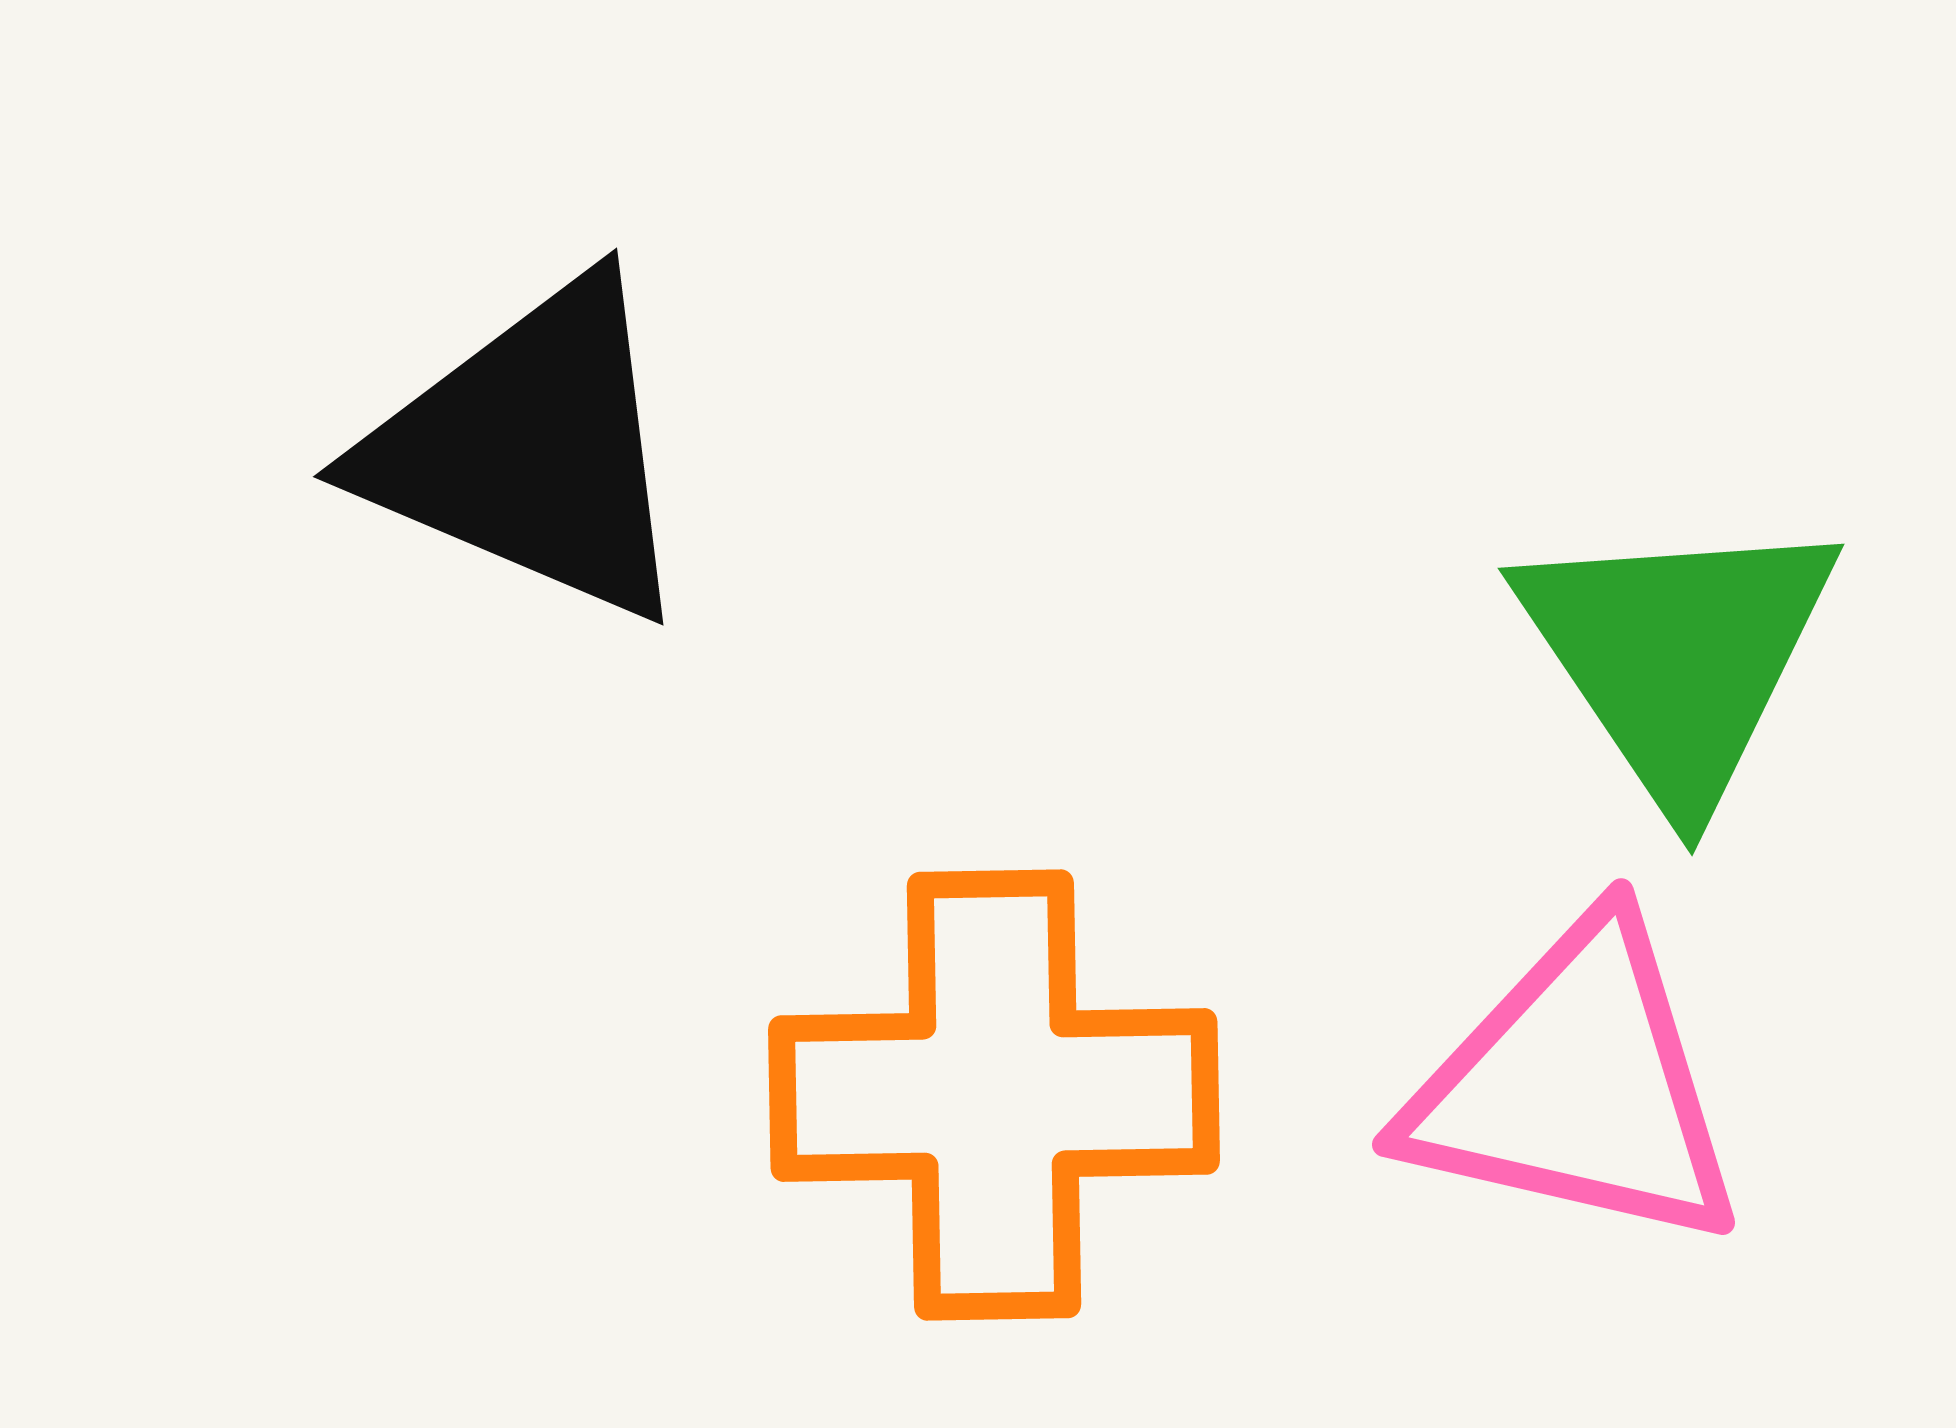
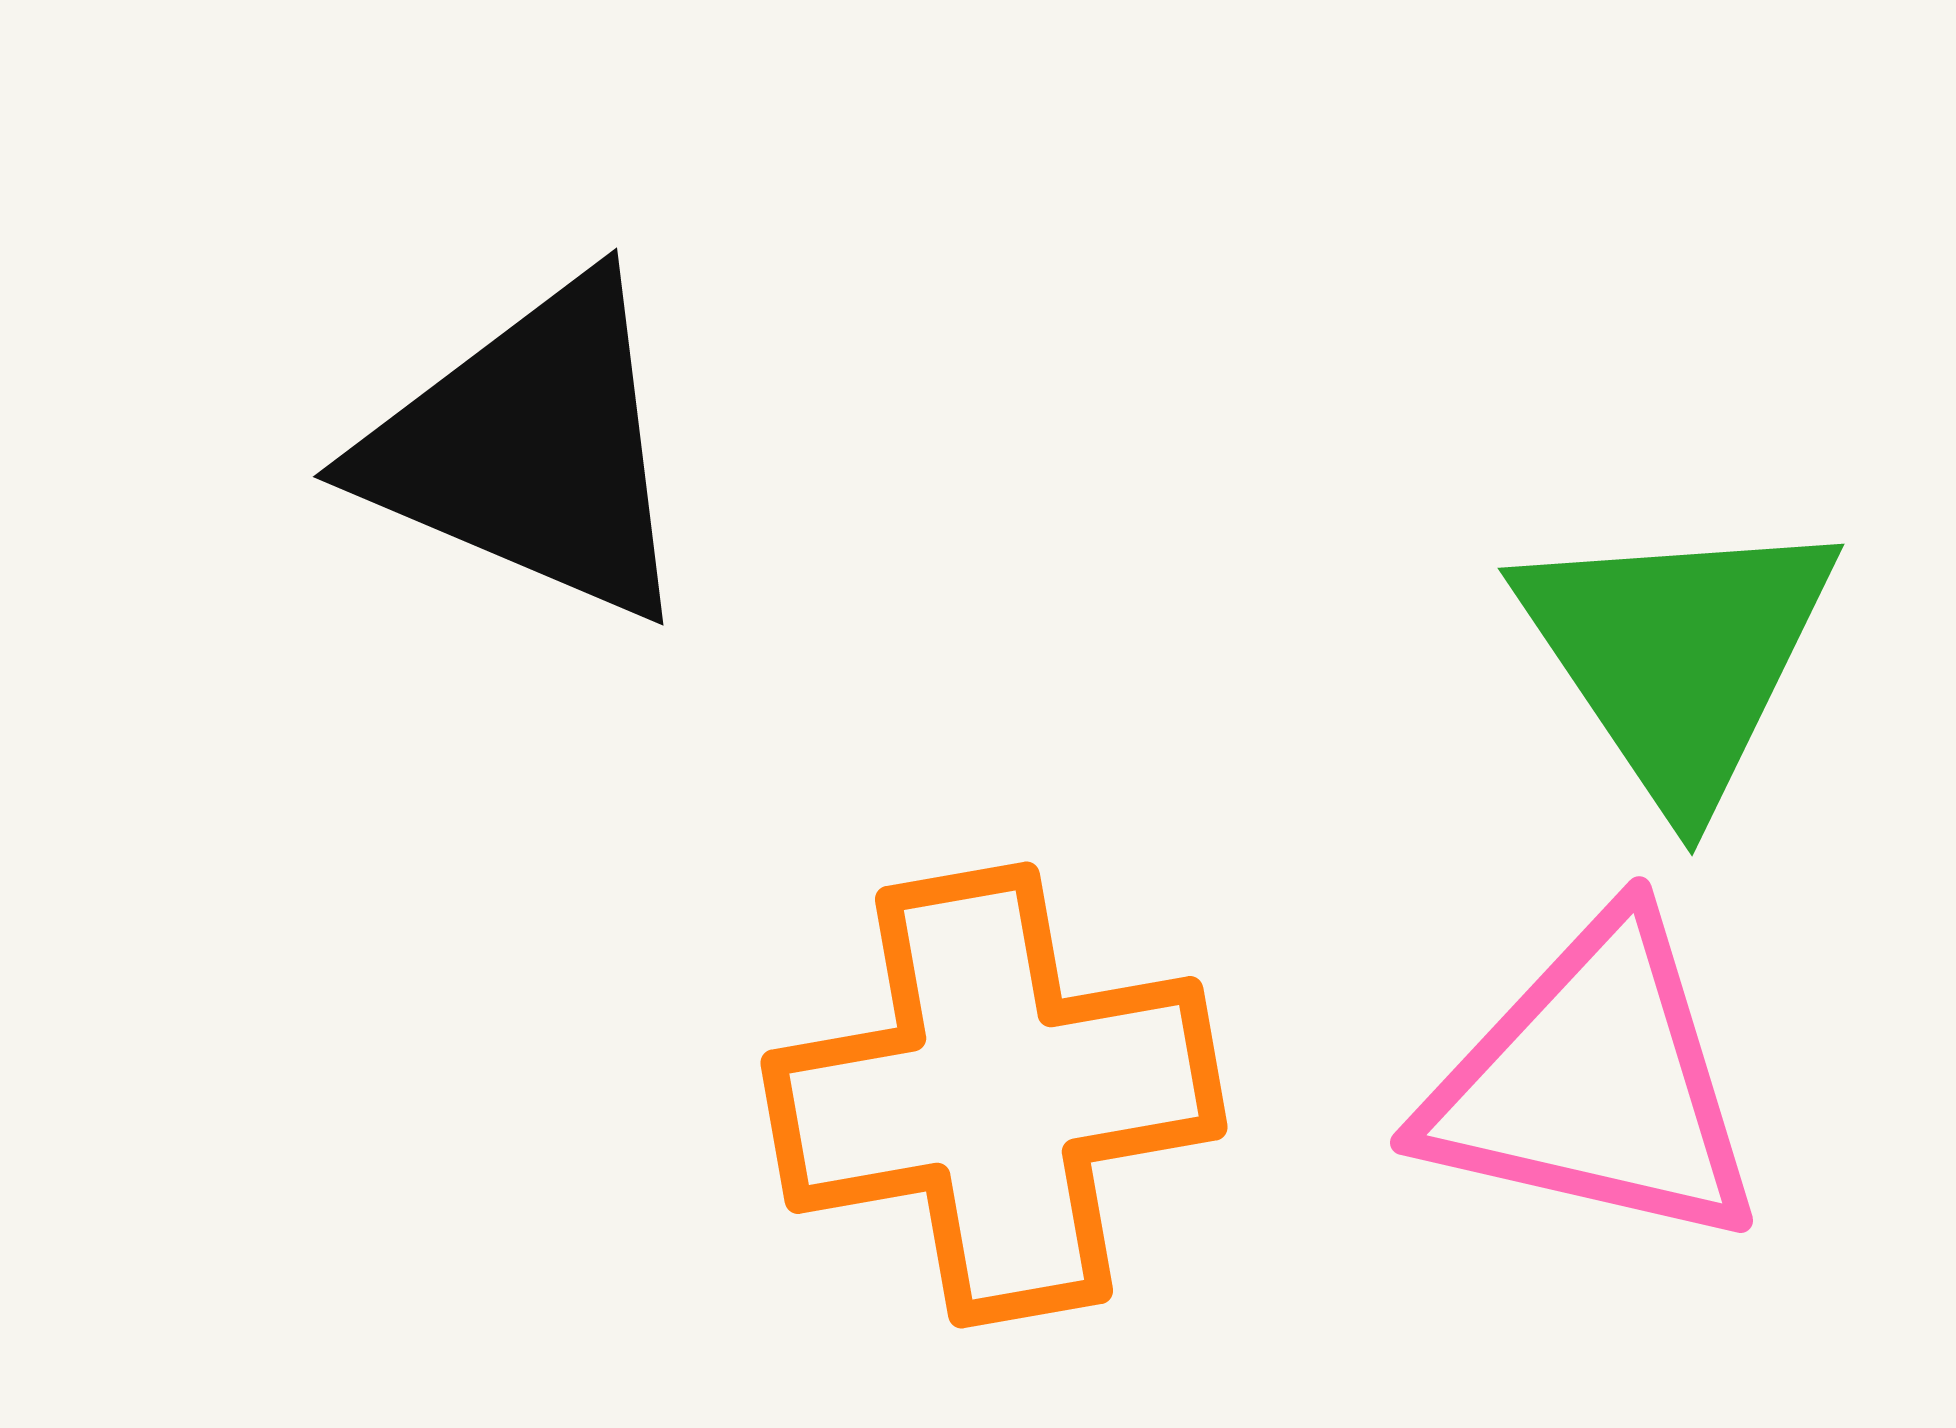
pink triangle: moved 18 px right, 2 px up
orange cross: rotated 9 degrees counterclockwise
